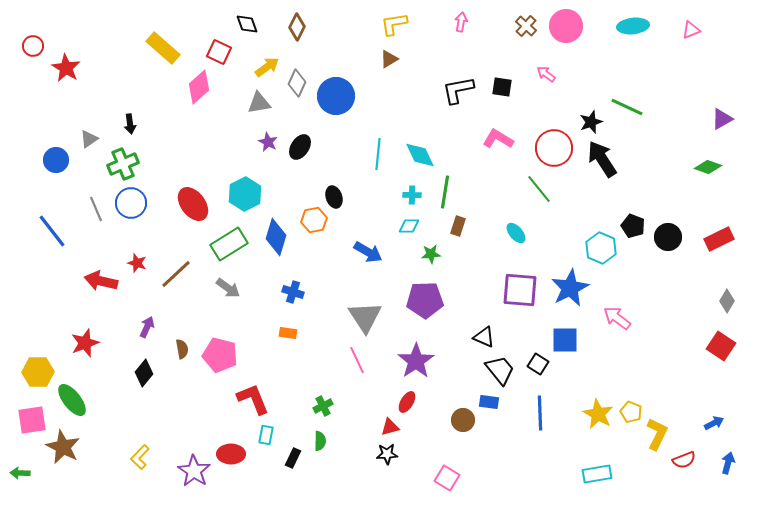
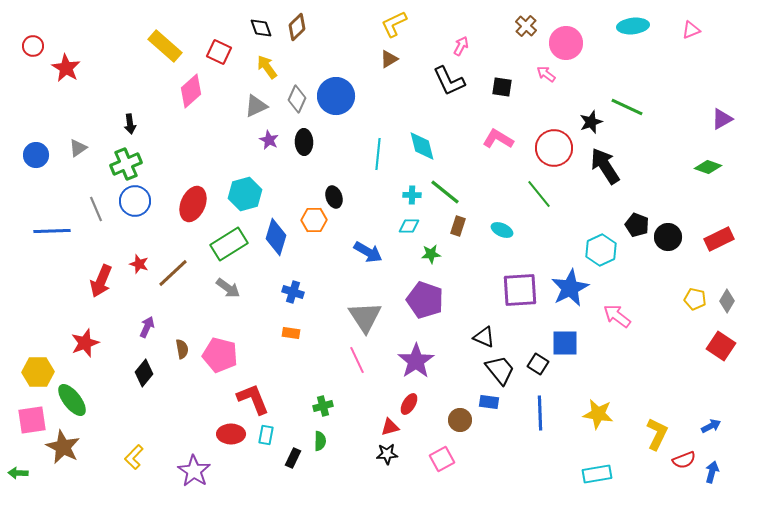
pink arrow at (461, 22): moved 24 px down; rotated 18 degrees clockwise
black diamond at (247, 24): moved 14 px right, 4 px down
yellow L-shape at (394, 24): rotated 16 degrees counterclockwise
pink circle at (566, 26): moved 17 px down
brown diamond at (297, 27): rotated 20 degrees clockwise
yellow rectangle at (163, 48): moved 2 px right, 2 px up
yellow arrow at (267, 67): rotated 90 degrees counterclockwise
gray diamond at (297, 83): moved 16 px down
pink diamond at (199, 87): moved 8 px left, 4 px down
black L-shape at (458, 90): moved 9 px left, 9 px up; rotated 104 degrees counterclockwise
gray triangle at (259, 103): moved 3 px left, 3 px down; rotated 15 degrees counterclockwise
gray triangle at (89, 139): moved 11 px left, 9 px down
purple star at (268, 142): moved 1 px right, 2 px up
black ellipse at (300, 147): moved 4 px right, 5 px up; rotated 35 degrees counterclockwise
cyan diamond at (420, 155): moved 2 px right, 9 px up; rotated 12 degrees clockwise
black arrow at (602, 159): moved 3 px right, 7 px down
blue circle at (56, 160): moved 20 px left, 5 px up
green cross at (123, 164): moved 3 px right
green line at (539, 189): moved 5 px down
green line at (445, 192): rotated 60 degrees counterclockwise
cyan hexagon at (245, 194): rotated 12 degrees clockwise
blue circle at (131, 203): moved 4 px right, 2 px up
red ellipse at (193, 204): rotated 60 degrees clockwise
orange hexagon at (314, 220): rotated 10 degrees clockwise
black pentagon at (633, 226): moved 4 px right, 1 px up
blue line at (52, 231): rotated 54 degrees counterclockwise
cyan ellipse at (516, 233): moved 14 px left, 3 px up; rotated 25 degrees counterclockwise
cyan hexagon at (601, 248): moved 2 px down; rotated 12 degrees clockwise
red star at (137, 263): moved 2 px right, 1 px down
brown line at (176, 274): moved 3 px left, 1 px up
red arrow at (101, 281): rotated 80 degrees counterclockwise
purple square at (520, 290): rotated 9 degrees counterclockwise
purple pentagon at (425, 300): rotated 21 degrees clockwise
pink arrow at (617, 318): moved 2 px up
orange rectangle at (288, 333): moved 3 px right
blue square at (565, 340): moved 3 px down
red ellipse at (407, 402): moved 2 px right, 2 px down
green cross at (323, 406): rotated 12 degrees clockwise
yellow pentagon at (631, 412): moved 64 px right, 113 px up; rotated 10 degrees counterclockwise
yellow star at (598, 414): rotated 20 degrees counterclockwise
brown circle at (463, 420): moved 3 px left
blue arrow at (714, 423): moved 3 px left, 3 px down
red ellipse at (231, 454): moved 20 px up
yellow L-shape at (140, 457): moved 6 px left
blue arrow at (728, 463): moved 16 px left, 9 px down
green arrow at (20, 473): moved 2 px left
pink square at (447, 478): moved 5 px left, 19 px up; rotated 30 degrees clockwise
